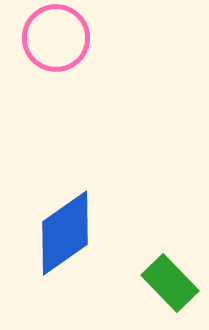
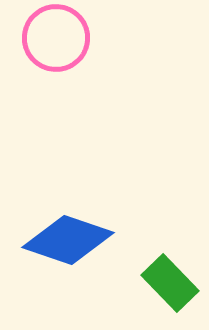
blue diamond: moved 3 px right, 7 px down; rotated 54 degrees clockwise
